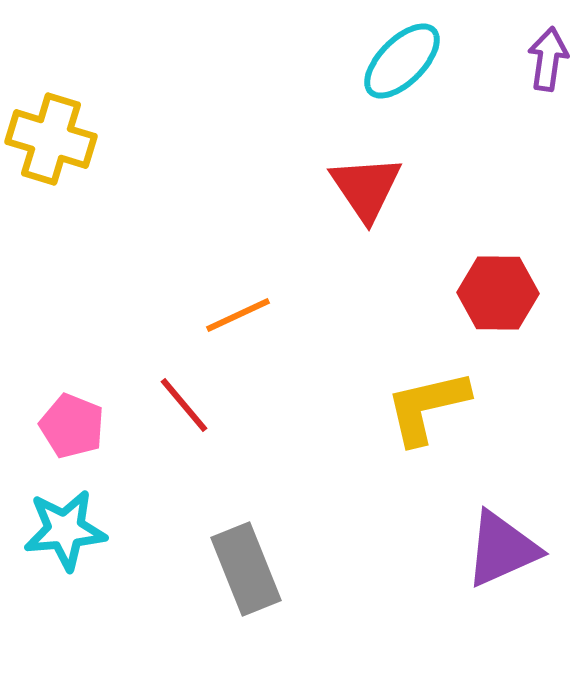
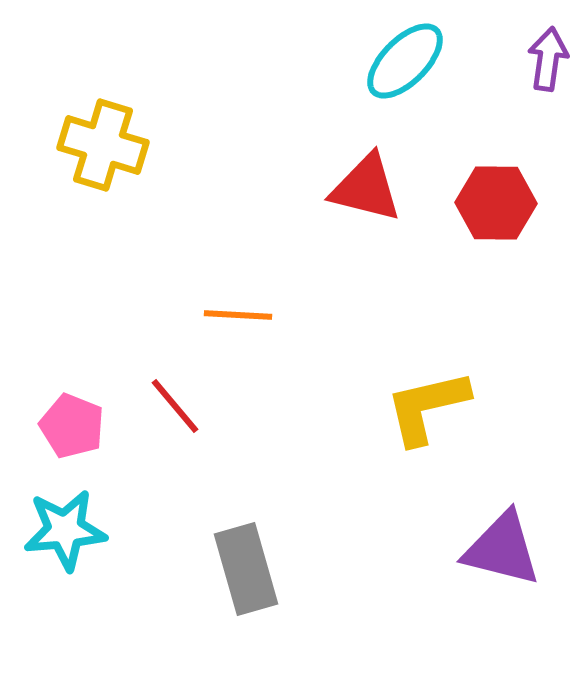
cyan ellipse: moved 3 px right
yellow cross: moved 52 px right, 6 px down
red triangle: rotated 42 degrees counterclockwise
red hexagon: moved 2 px left, 90 px up
orange line: rotated 28 degrees clockwise
red line: moved 9 px left, 1 px down
purple triangle: rotated 38 degrees clockwise
gray rectangle: rotated 6 degrees clockwise
